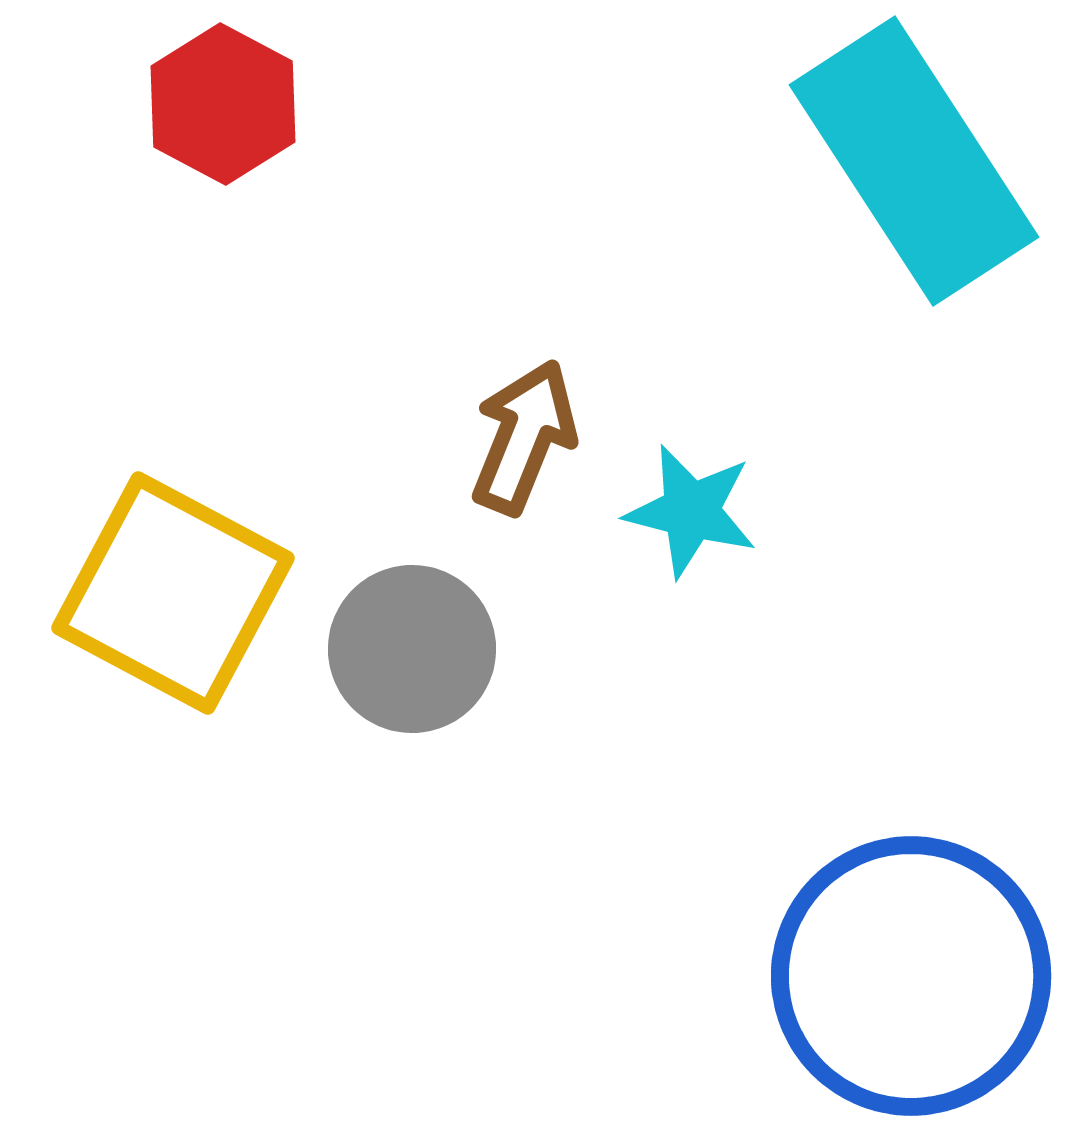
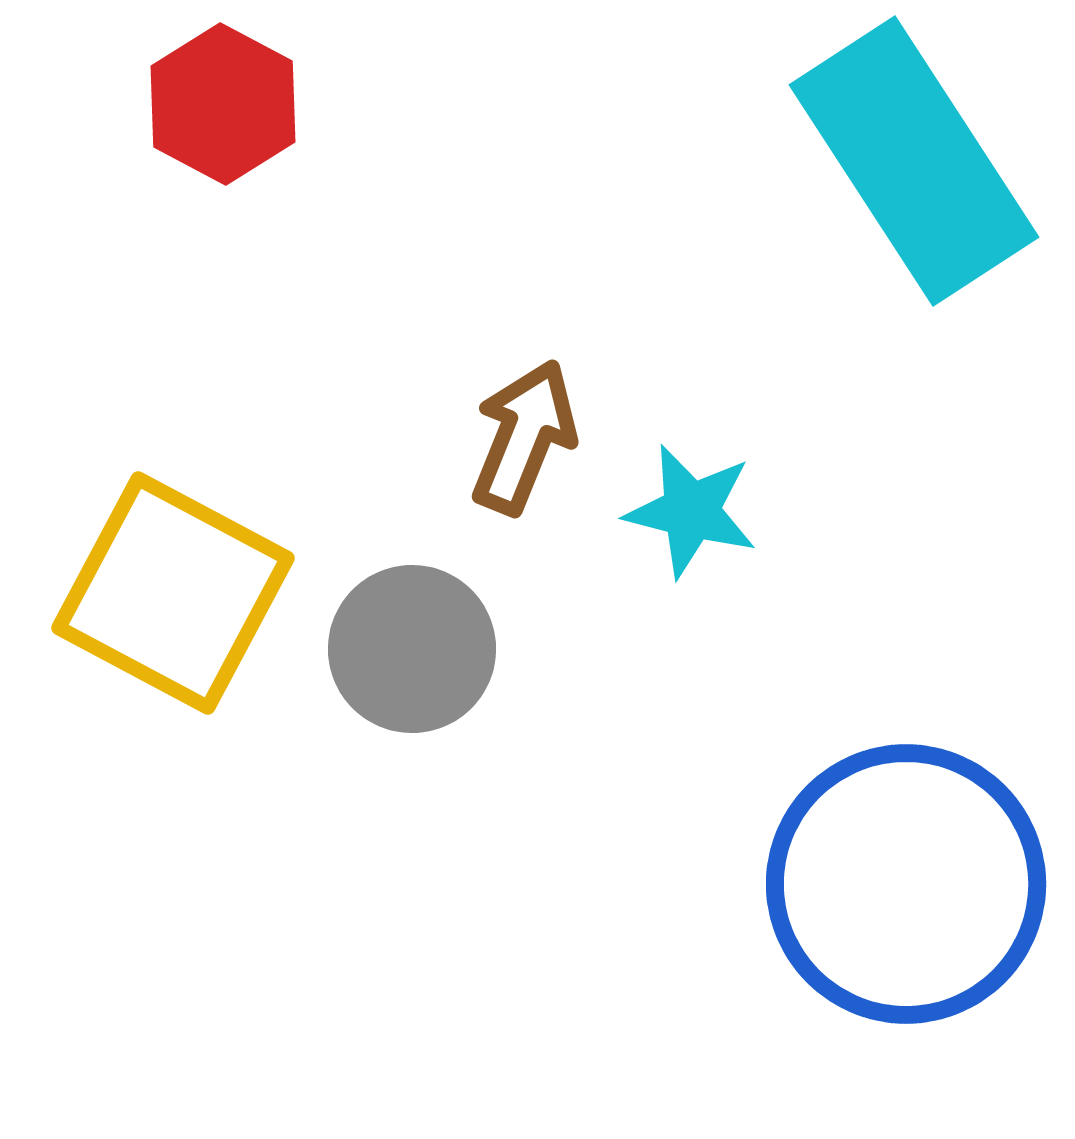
blue circle: moved 5 px left, 92 px up
